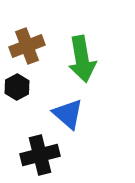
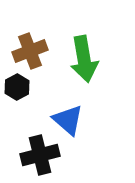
brown cross: moved 3 px right, 5 px down
green arrow: moved 2 px right
blue triangle: moved 6 px down
